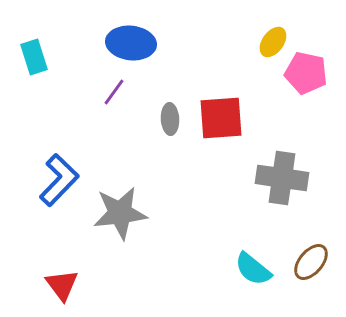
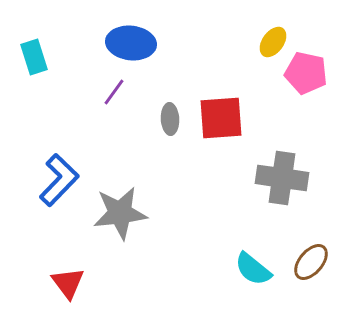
red triangle: moved 6 px right, 2 px up
